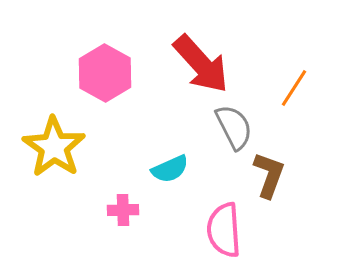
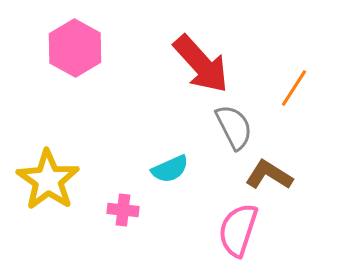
pink hexagon: moved 30 px left, 25 px up
yellow star: moved 6 px left, 33 px down
brown L-shape: rotated 78 degrees counterclockwise
pink cross: rotated 8 degrees clockwise
pink semicircle: moved 14 px right; rotated 22 degrees clockwise
